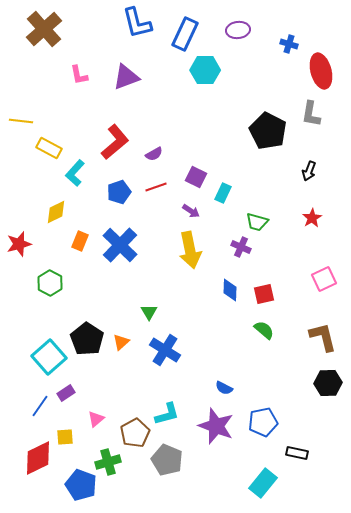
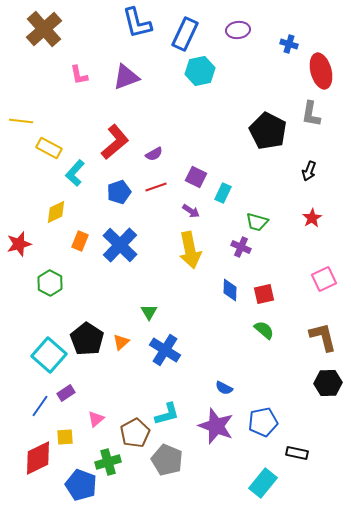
cyan hexagon at (205, 70): moved 5 px left, 1 px down; rotated 12 degrees counterclockwise
cyan square at (49, 357): moved 2 px up; rotated 8 degrees counterclockwise
